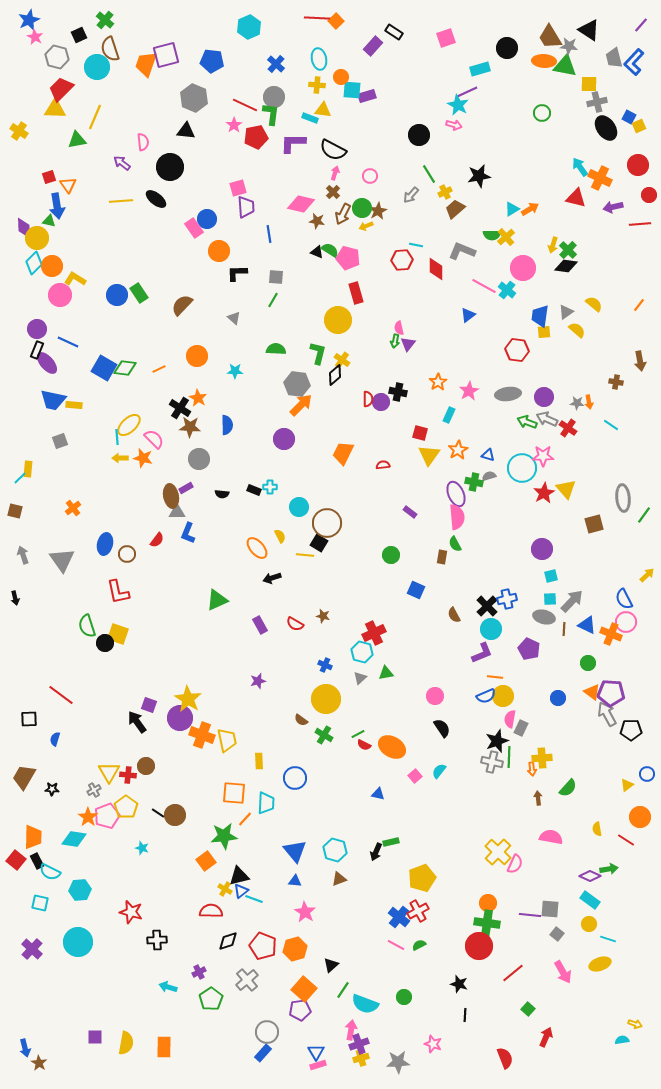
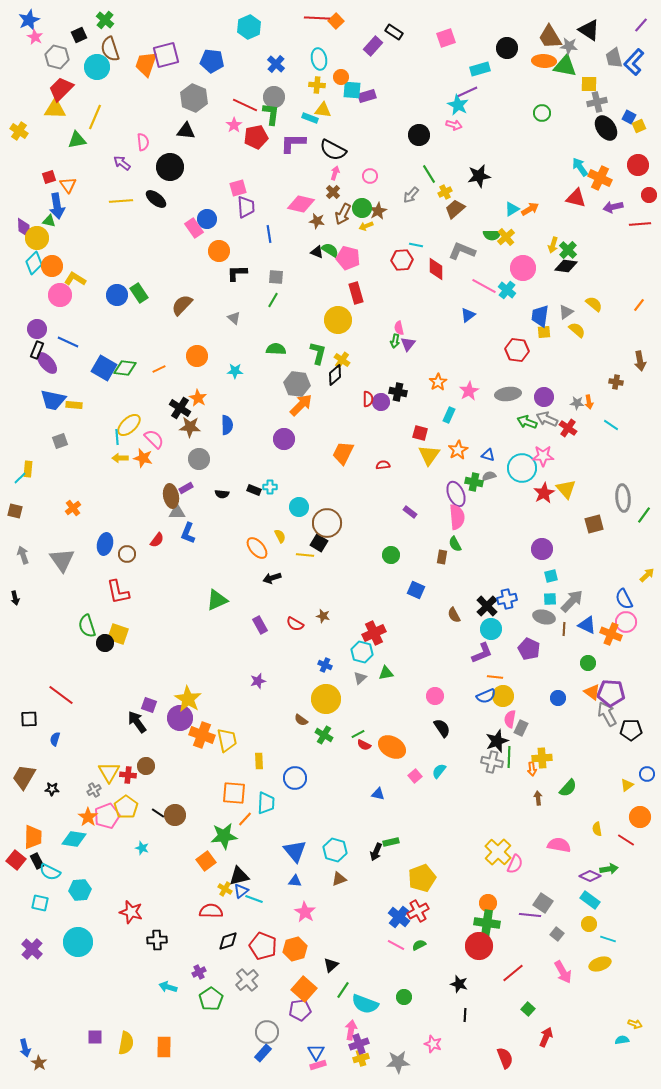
pink semicircle at (551, 837): moved 8 px right, 8 px down
gray square at (550, 909): moved 7 px left, 6 px up; rotated 30 degrees clockwise
